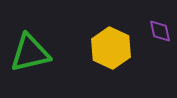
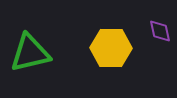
yellow hexagon: rotated 24 degrees counterclockwise
